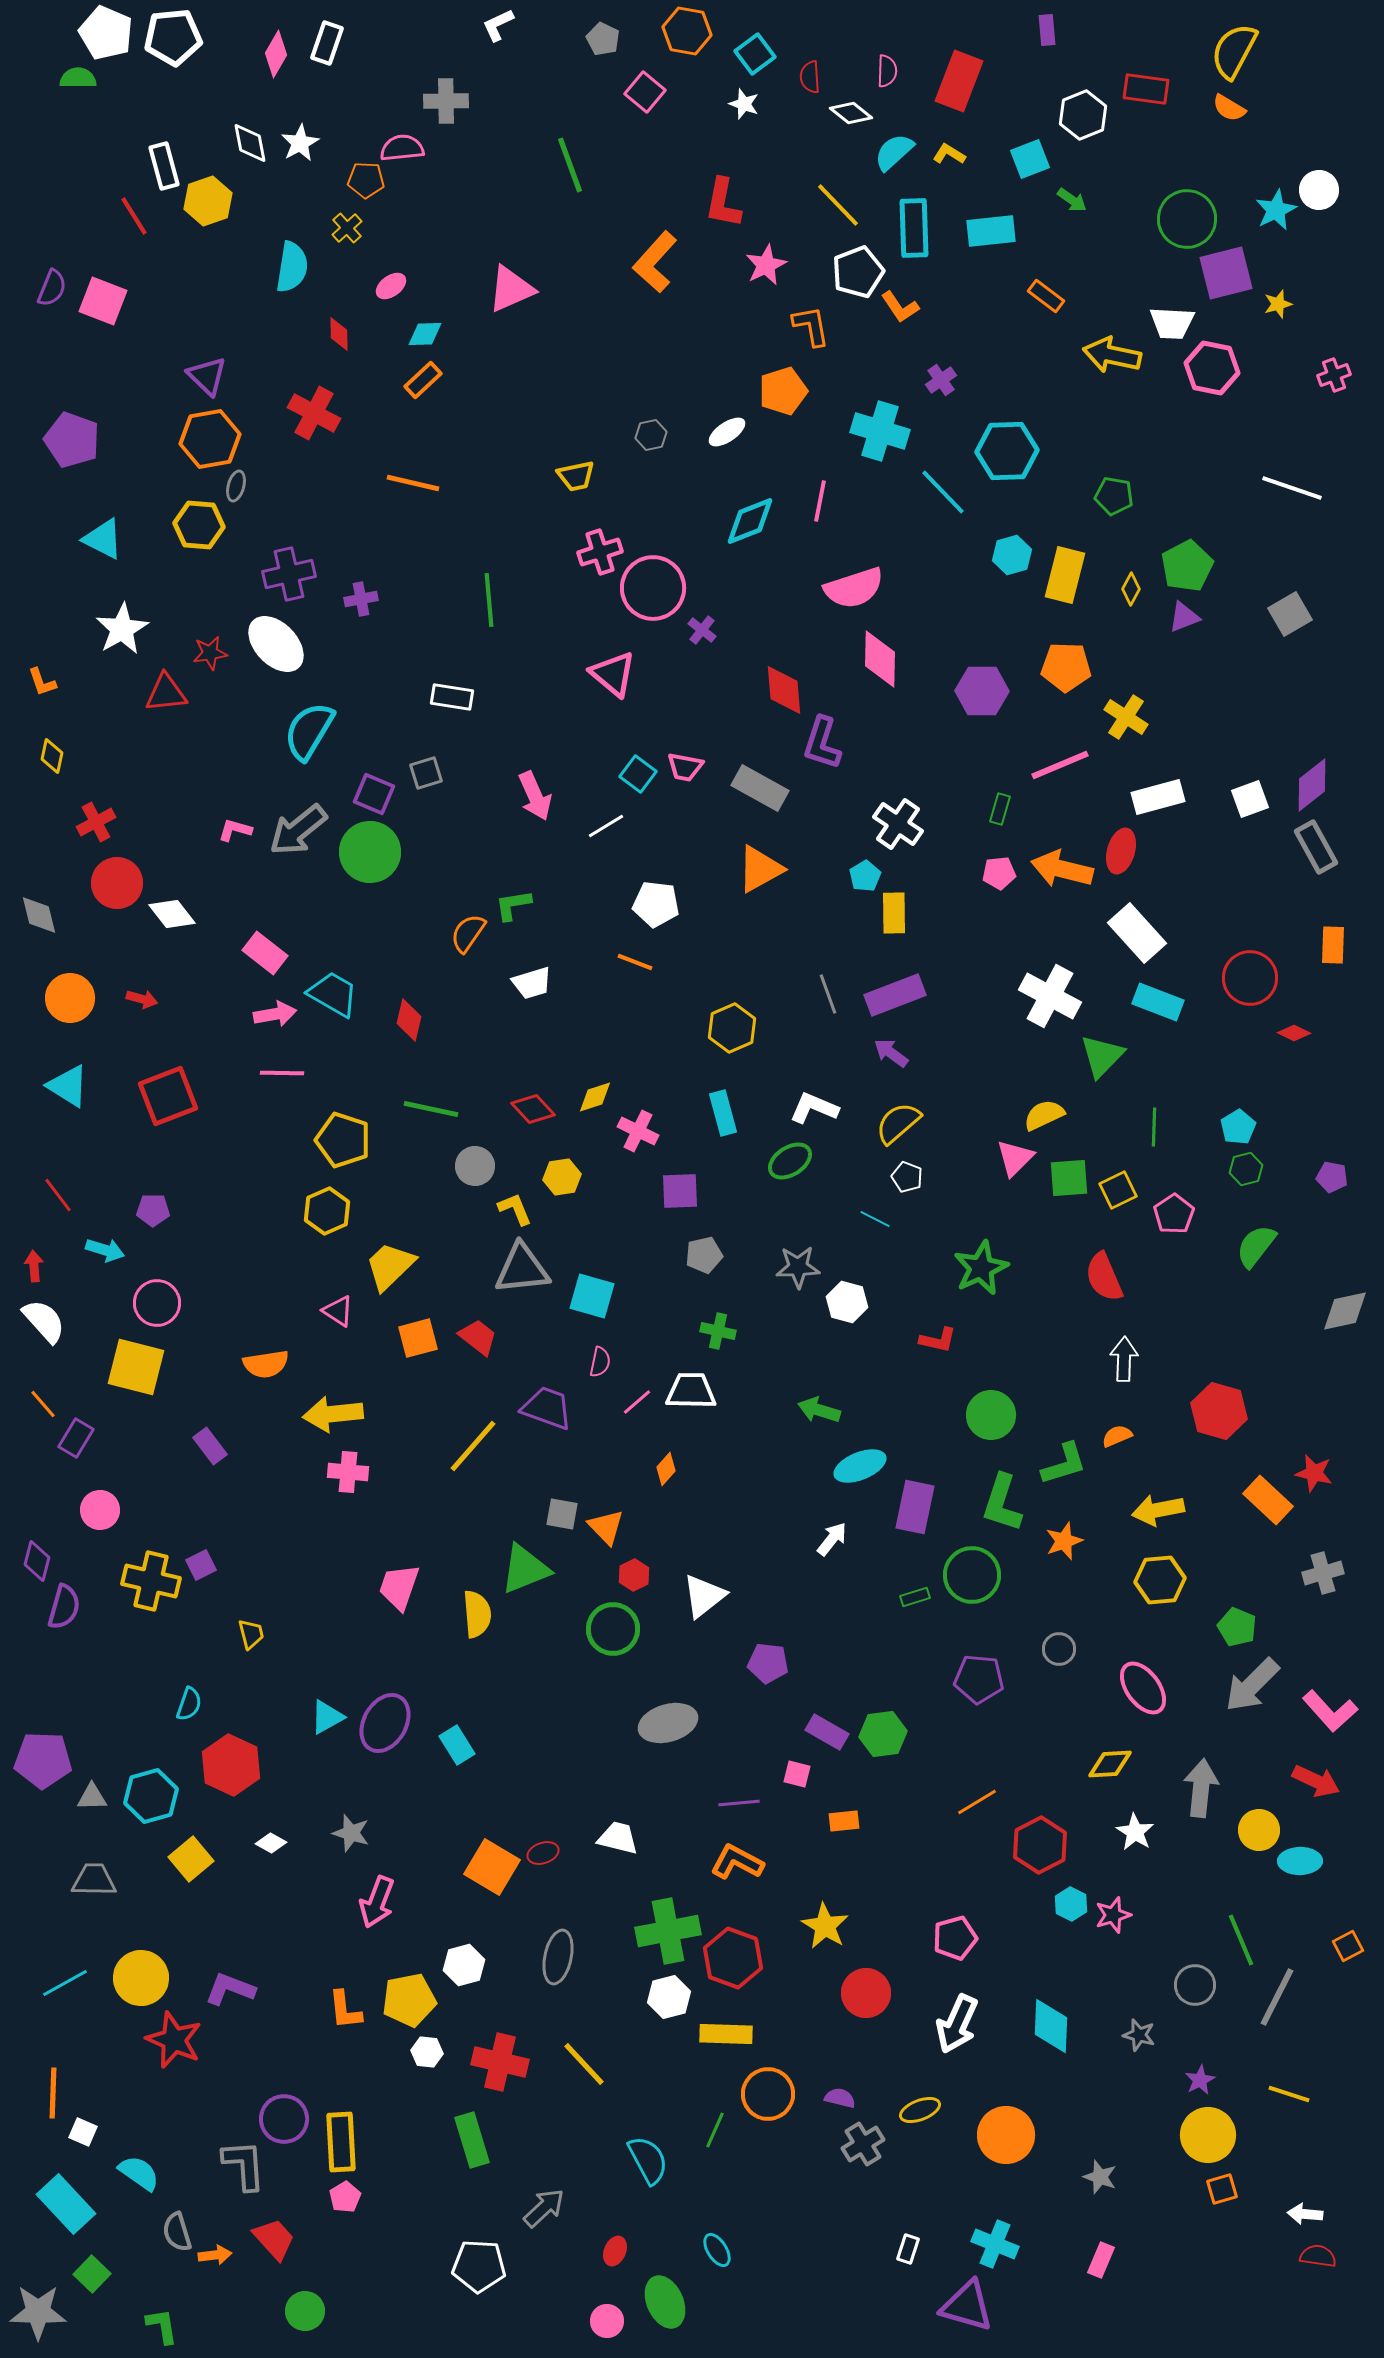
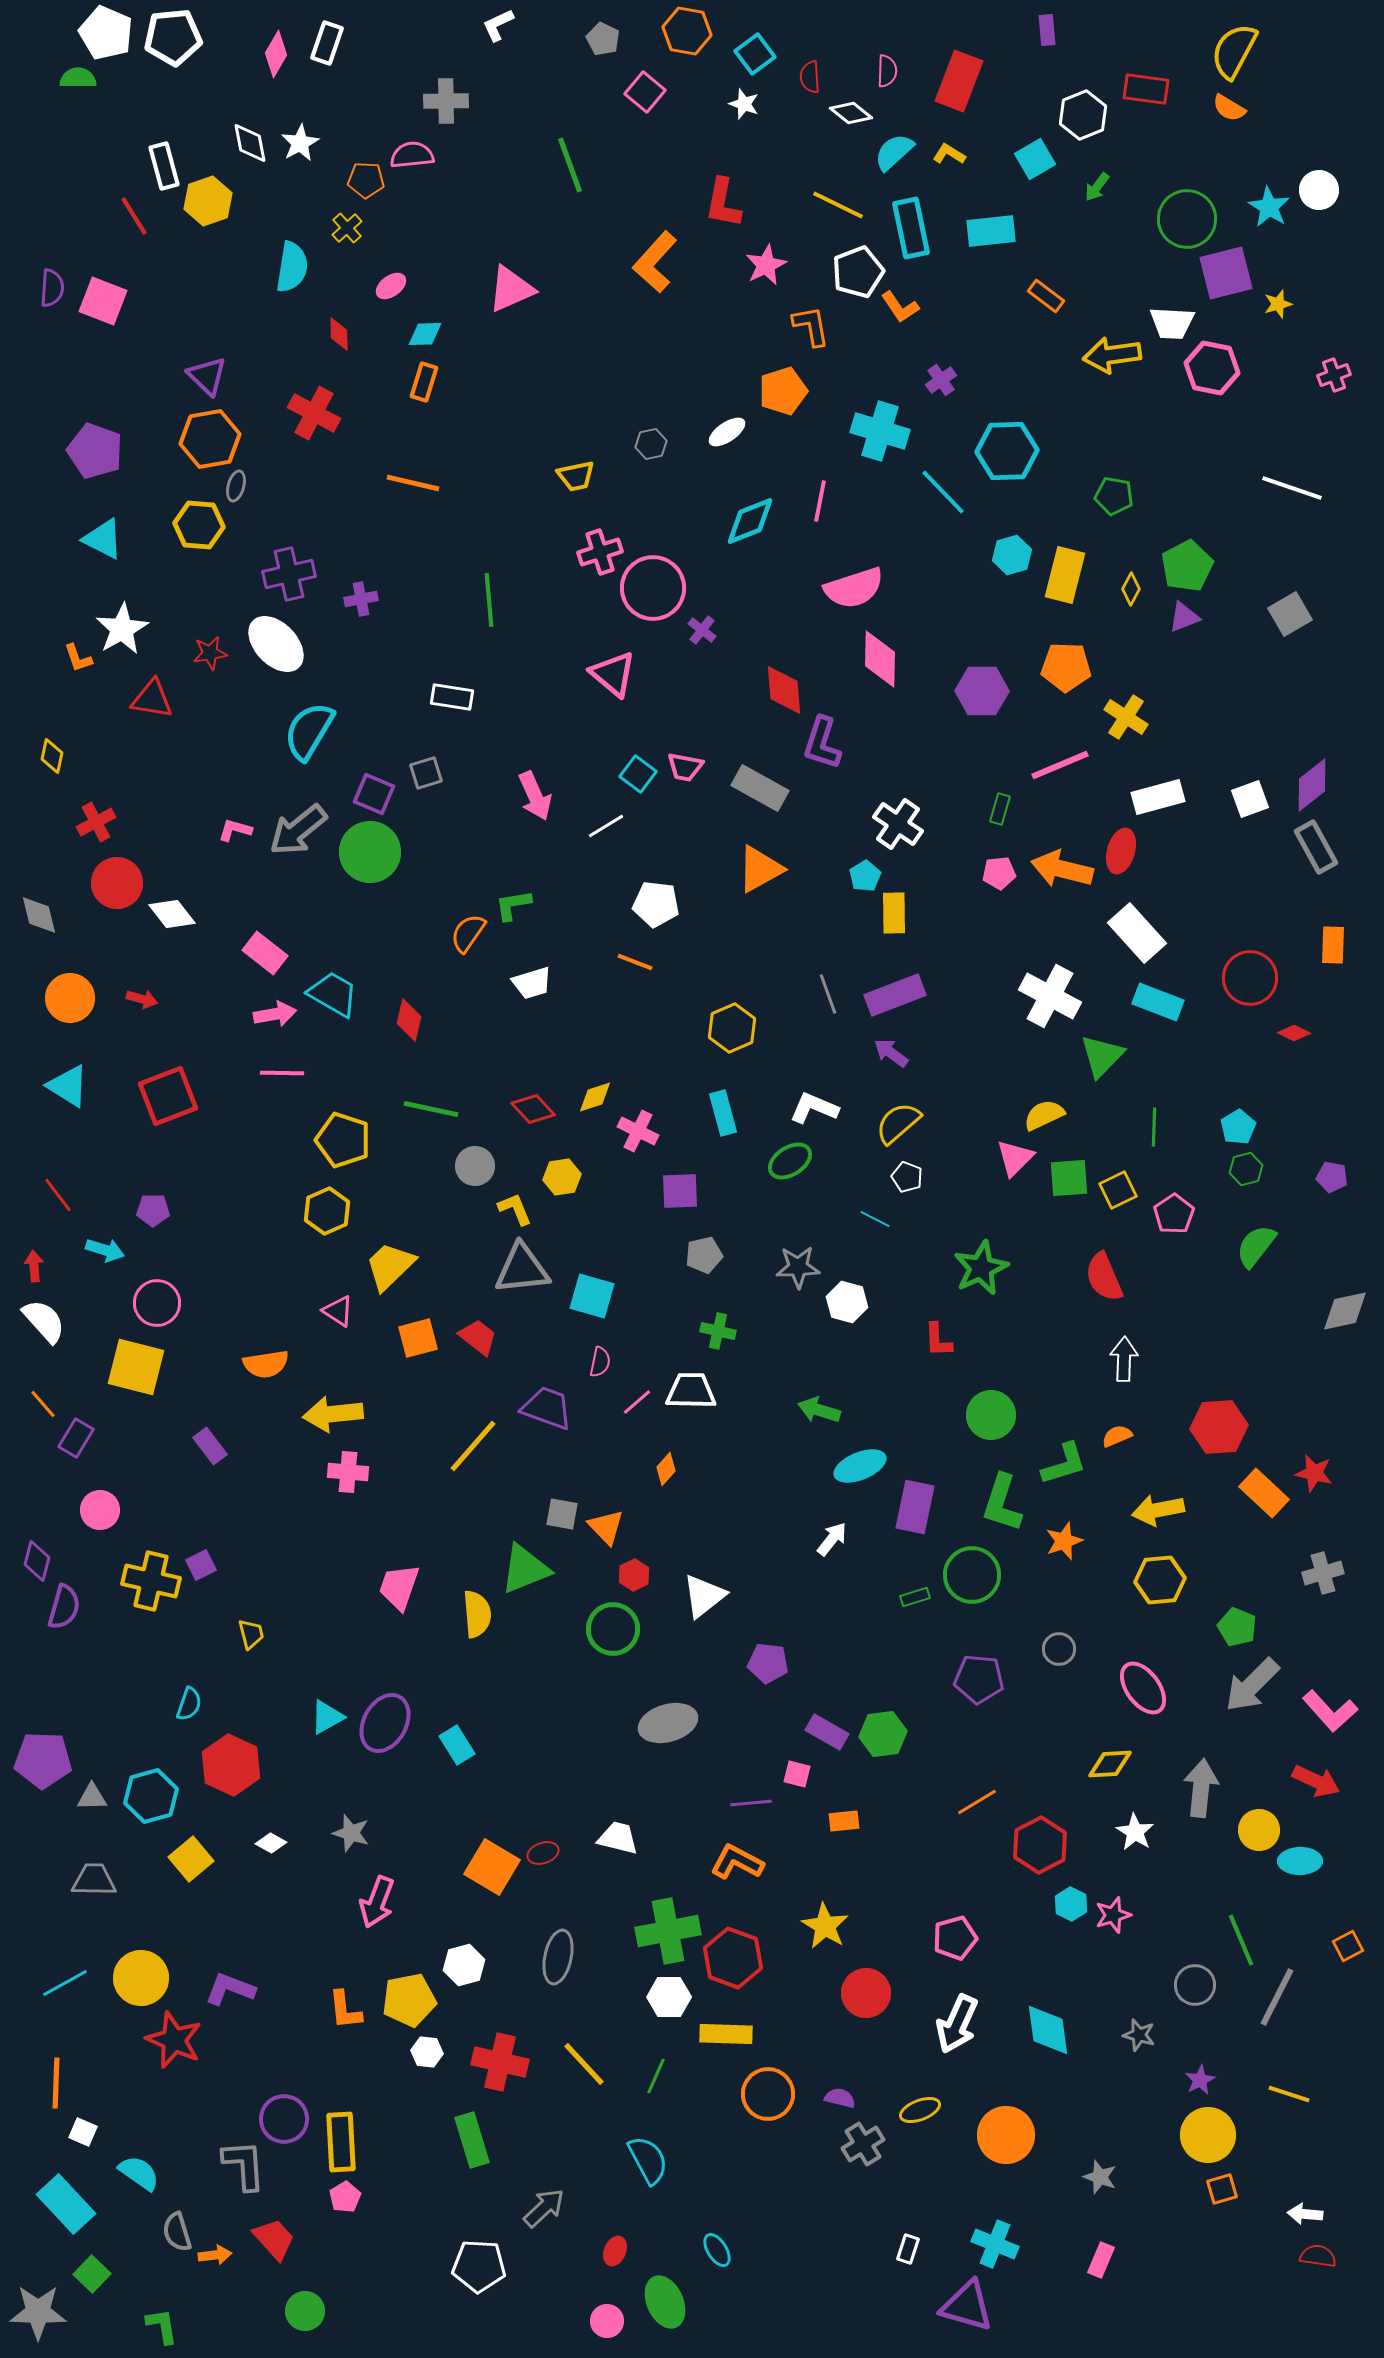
pink semicircle at (402, 148): moved 10 px right, 7 px down
cyan square at (1030, 159): moved 5 px right; rotated 9 degrees counterclockwise
green arrow at (1072, 200): moved 25 px right, 13 px up; rotated 92 degrees clockwise
yellow line at (838, 205): rotated 20 degrees counterclockwise
cyan star at (1276, 210): moved 7 px left, 3 px up; rotated 15 degrees counterclockwise
cyan rectangle at (914, 228): moved 3 px left; rotated 10 degrees counterclockwise
purple semicircle at (52, 288): rotated 18 degrees counterclockwise
yellow arrow at (1112, 355): rotated 20 degrees counterclockwise
orange rectangle at (423, 380): moved 1 px right, 2 px down; rotated 30 degrees counterclockwise
gray hexagon at (651, 435): moved 9 px down
purple pentagon at (72, 440): moved 23 px right, 11 px down
orange L-shape at (42, 682): moved 36 px right, 24 px up
red triangle at (166, 693): moved 14 px left, 6 px down; rotated 15 degrees clockwise
red L-shape at (938, 1340): rotated 75 degrees clockwise
red hexagon at (1219, 1411): moved 16 px down; rotated 20 degrees counterclockwise
orange rectangle at (1268, 1500): moved 4 px left, 7 px up
purple line at (739, 1803): moved 12 px right
white hexagon at (669, 1997): rotated 15 degrees clockwise
cyan diamond at (1051, 2026): moved 3 px left, 4 px down; rotated 10 degrees counterclockwise
orange line at (53, 2093): moved 3 px right, 10 px up
green line at (715, 2130): moved 59 px left, 54 px up
